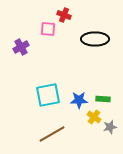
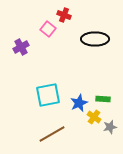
pink square: rotated 35 degrees clockwise
blue star: moved 3 px down; rotated 24 degrees counterclockwise
